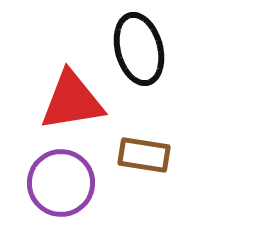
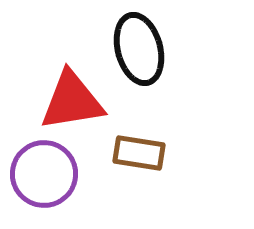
brown rectangle: moved 5 px left, 2 px up
purple circle: moved 17 px left, 9 px up
